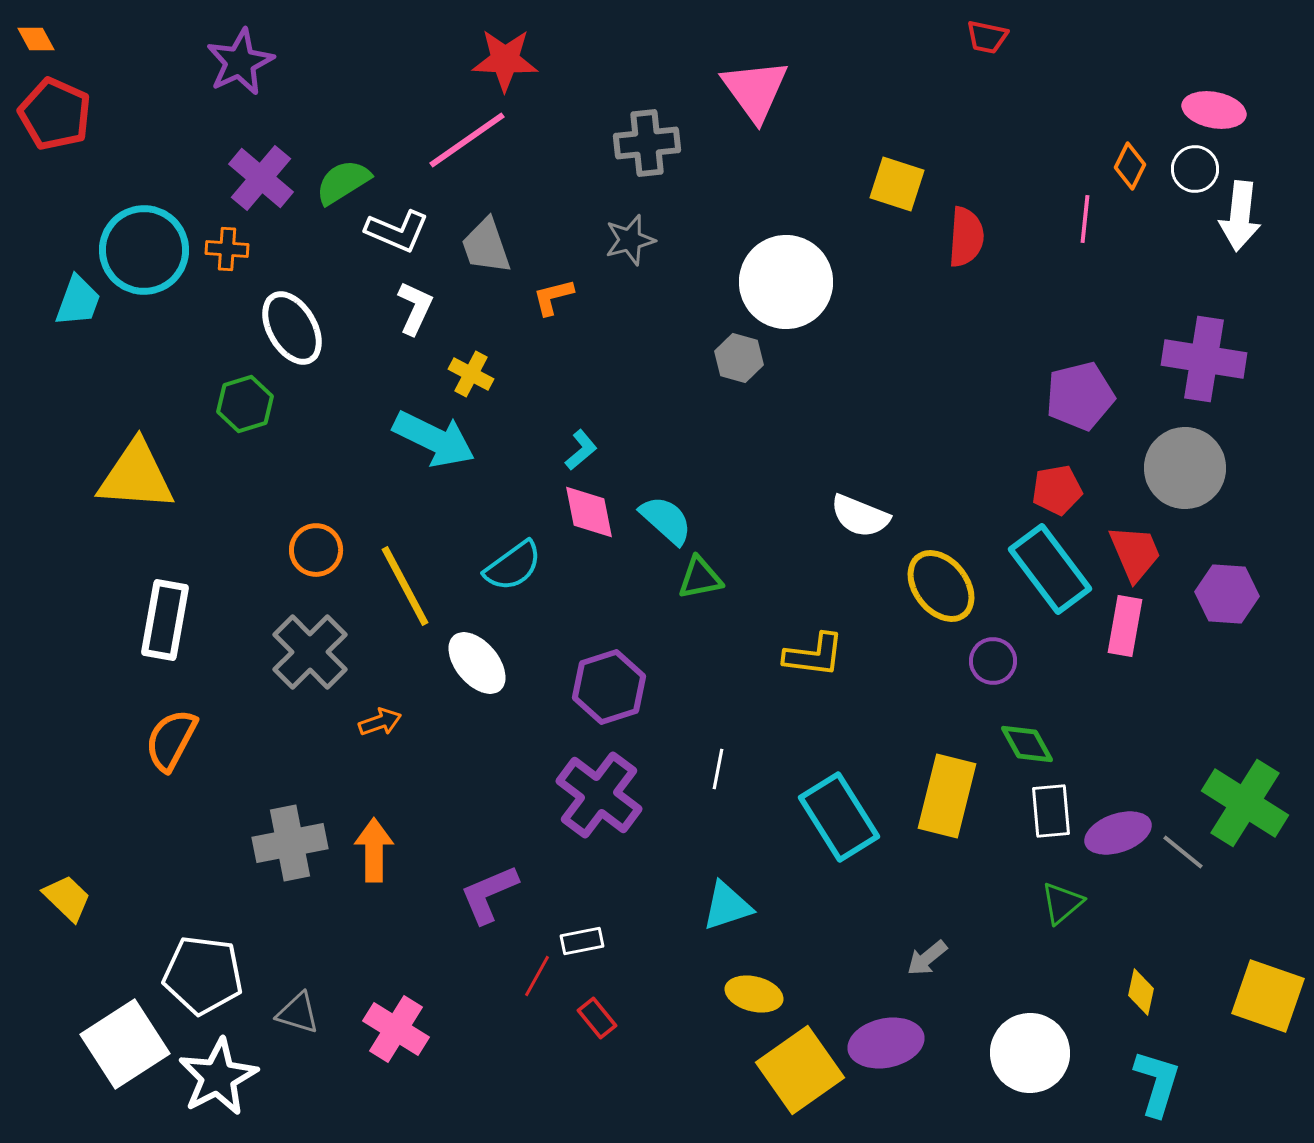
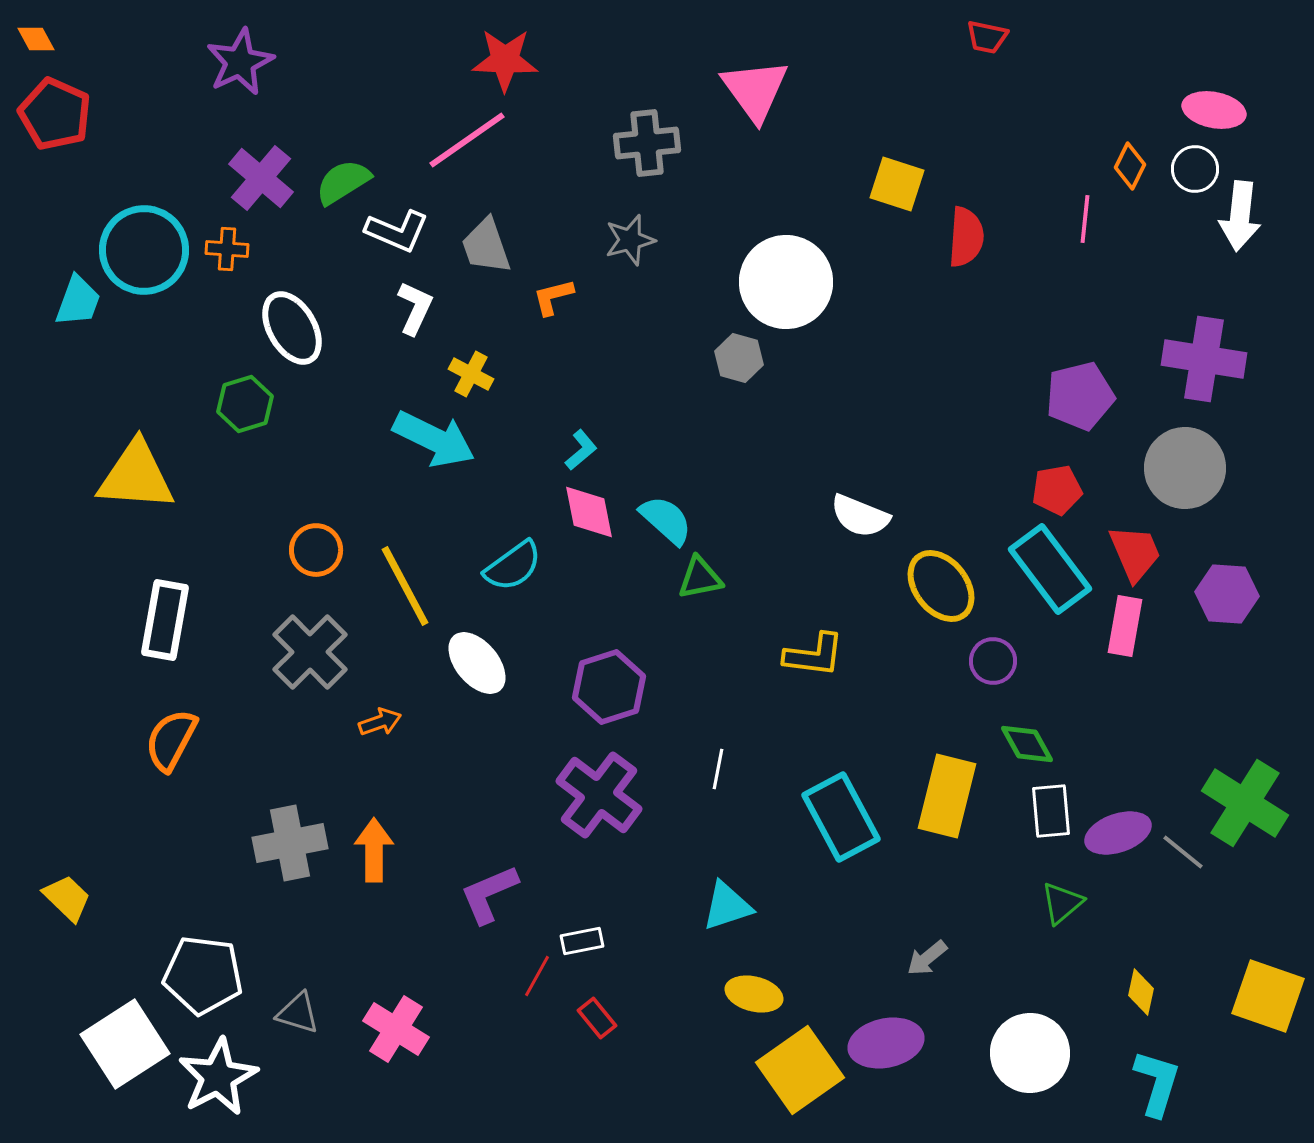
cyan rectangle at (839, 817): moved 2 px right; rotated 4 degrees clockwise
